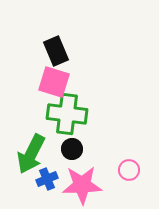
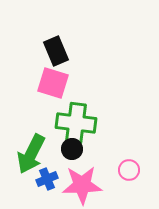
pink square: moved 1 px left, 1 px down
green cross: moved 9 px right, 9 px down
